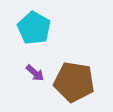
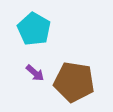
cyan pentagon: moved 1 px down
